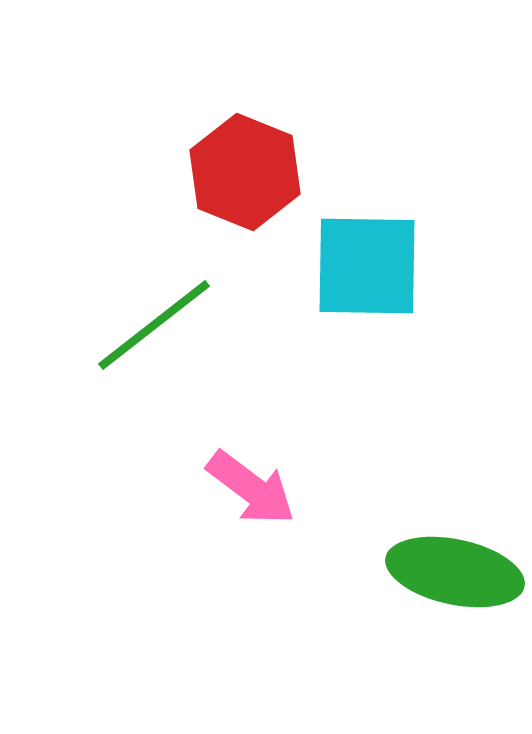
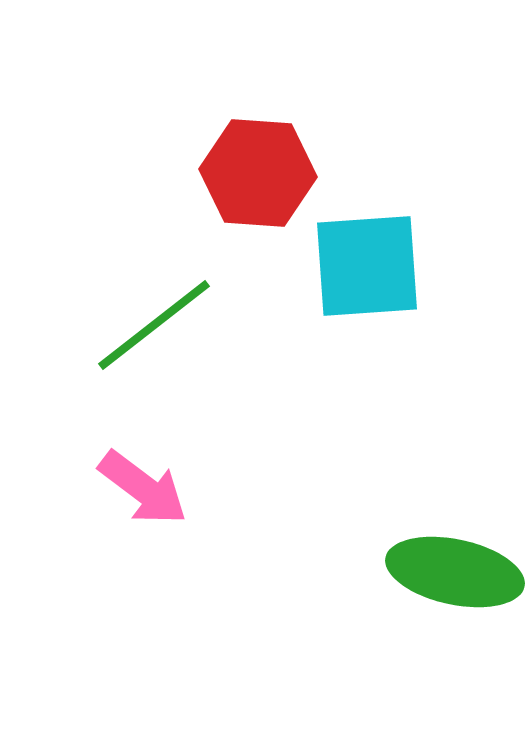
red hexagon: moved 13 px right, 1 px down; rotated 18 degrees counterclockwise
cyan square: rotated 5 degrees counterclockwise
pink arrow: moved 108 px left
